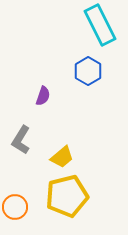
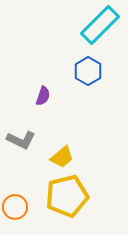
cyan rectangle: rotated 72 degrees clockwise
gray L-shape: rotated 96 degrees counterclockwise
